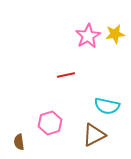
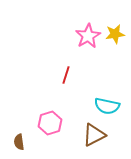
red line: rotated 60 degrees counterclockwise
